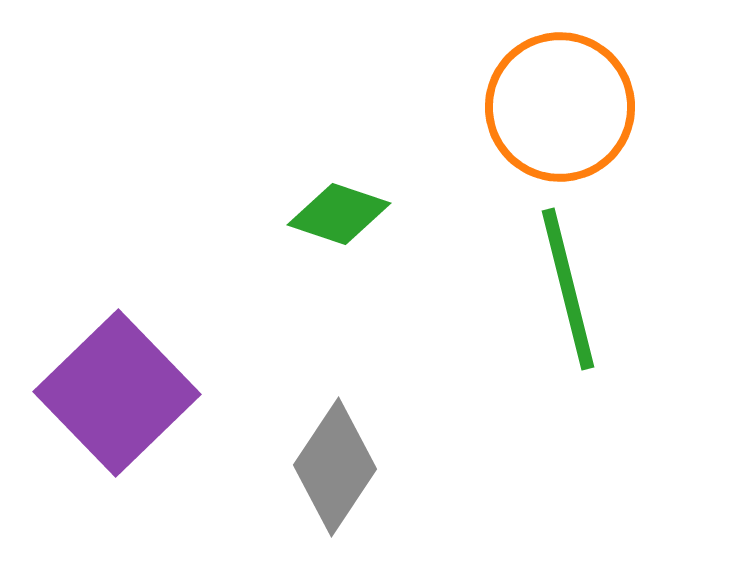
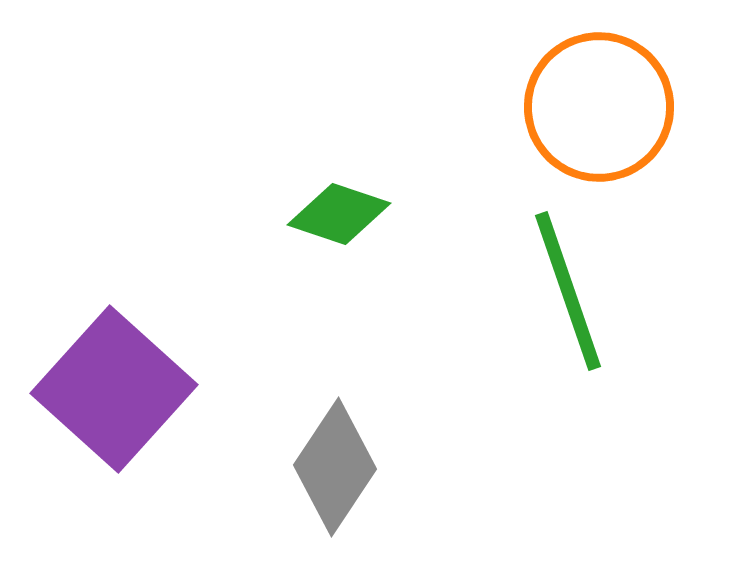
orange circle: moved 39 px right
green line: moved 2 px down; rotated 5 degrees counterclockwise
purple square: moved 3 px left, 4 px up; rotated 4 degrees counterclockwise
